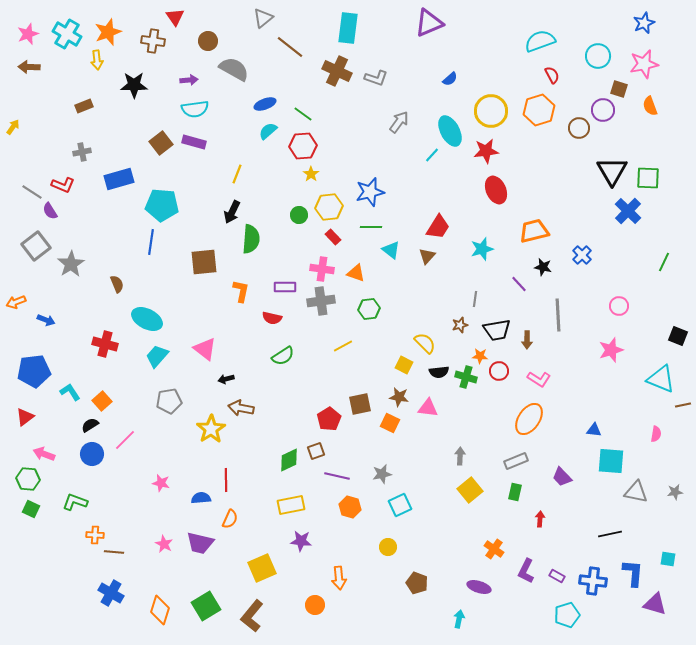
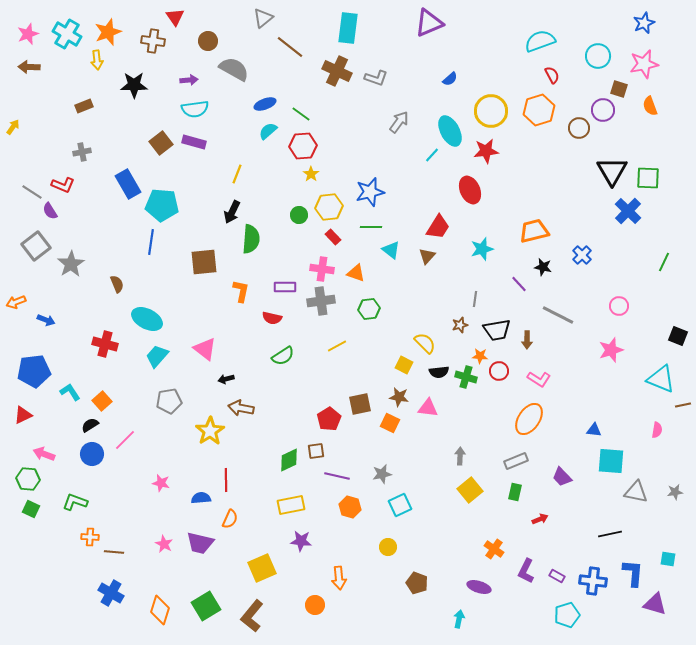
green line at (303, 114): moved 2 px left
blue rectangle at (119, 179): moved 9 px right, 5 px down; rotated 76 degrees clockwise
red ellipse at (496, 190): moved 26 px left
gray line at (558, 315): rotated 60 degrees counterclockwise
yellow line at (343, 346): moved 6 px left
red triangle at (25, 417): moved 2 px left, 2 px up; rotated 12 degrees clockwise
yellow star at (211, 429): moved 1 px left, 2 px down
pink semicircle at (656, 434): moved 1 px right, 4 px up
brown square at (316, 451): rotated 12 degrees clockwise
red arrow at (540, 519): rotated 63 degrees clockwise
orange cross at (95, 535): moved 5 px left, 2 px down
